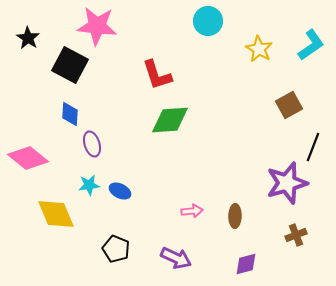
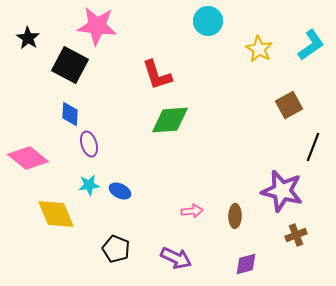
purple ellipse: moved 3 px left
purple star: moved 5 px left, 8 px down; rotated 30 degrees clockwise
